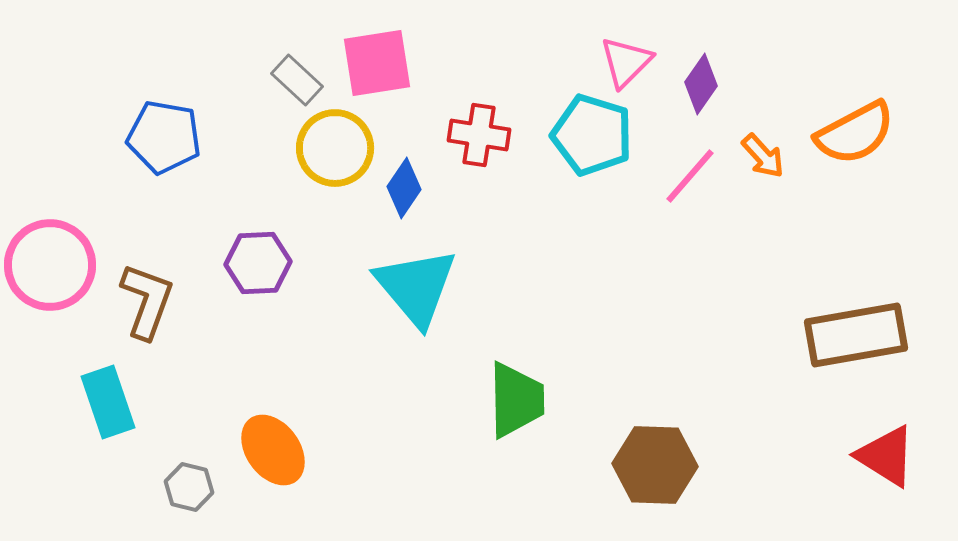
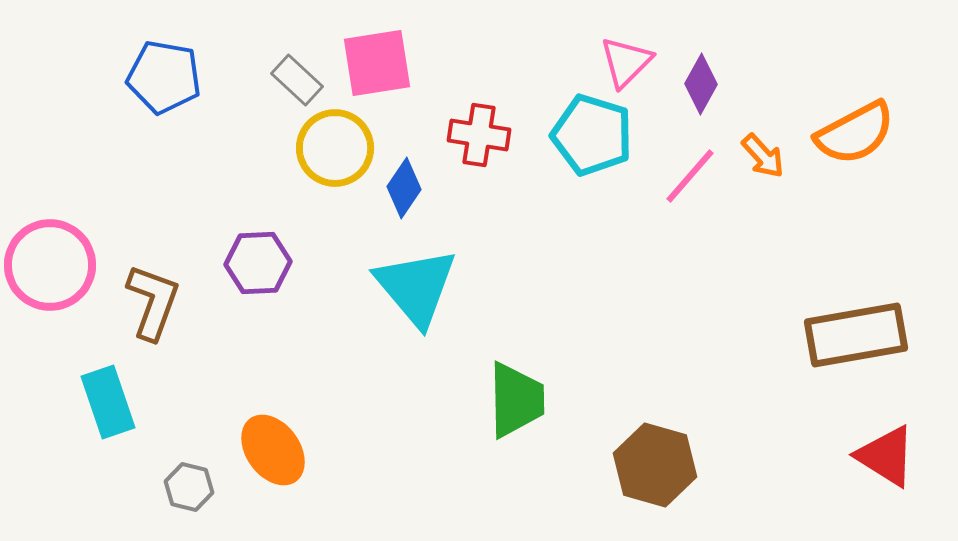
purple diamond: rotated 6 degrees counterclockwise
blue pentagon: moved 60 px up
brown L-shape: moved 6 px right, 1 px down
brown hexagon: rotated 14 degrees clockwise
